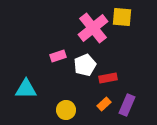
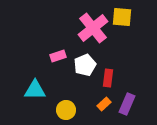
red rectangle: rotated 72 degrees counterclockwise
cyan triangle: moved 9 px right, 1 px down
purple rectangle: moved 1 px up
